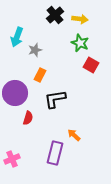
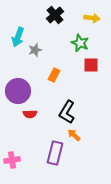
yellow arrow: moved 12 px right, 1 px up
cyan arrow: moved 1 px right
red square: rotated 28 degrees counterclockwise
orange rectangle: moved 14 px right
purple circle: moved 3 px right, 2 px up
black L-shape: moved 12 px right, 13 px down; rotated 50 degrees counterclockwise
red semicircle: moved 2 px right, 4 px up; rotated 72 degrees clockwise
pink cross: moved 1 px down; rotated 14 degrees clockwise
